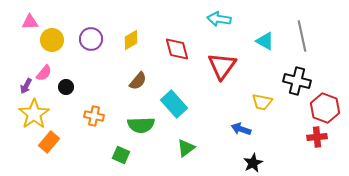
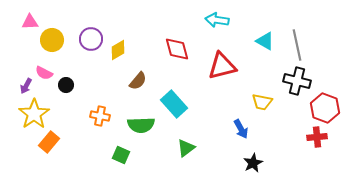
cyan arrow: moved 2 px left, 1 px down
gray line: moved 5 px left, 9 px down
yellow diamond: moved 13 px left, 10 px down
red triangle: rotated 40 degrees clockwise
pink semicircle: rotated 78 degrees clockwise
black circle: moved 2 px up
orange cross: moved 6 px right
blue arrow: rotated 138 degrees counterclockwise
